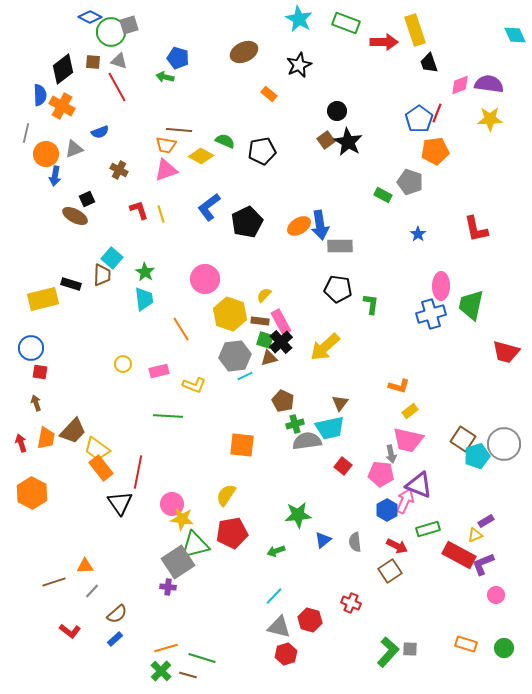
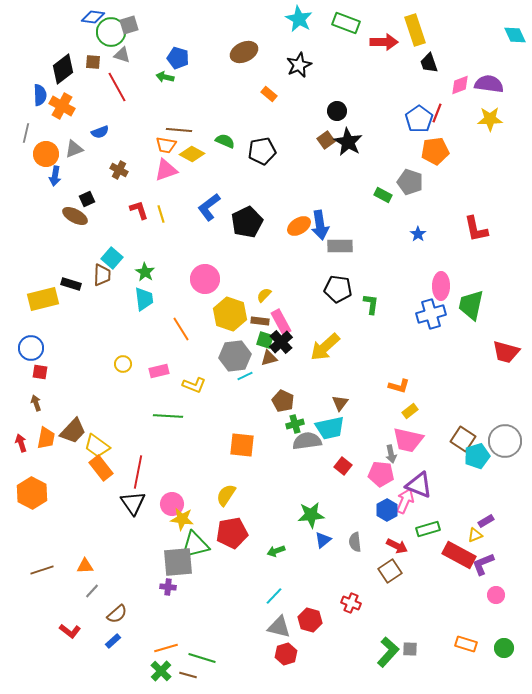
blue diamond at (90, 17): moved 3 px right; rotated 20 degrees counterclockwise
gray triangle at (119, 61): moved 3 px right, 6 px up
yellow diamond at (201, 156): moved 9 px left, 2 px up
gray circle at (504, 444): moved 1 px right, 3 px up
yellow trapezoid at (97, 449): moved 3 px up
black triangle at (120, 503): moved 13 px right
green star at (298, 515): moved 13 px right
gray square at (178, 562): rotated 28 degrees clockwise
brown line at (54, 582): moved 12 px left, 12 px up
blue rectangle at (115, 639): moved 2 px left, 2 px down
